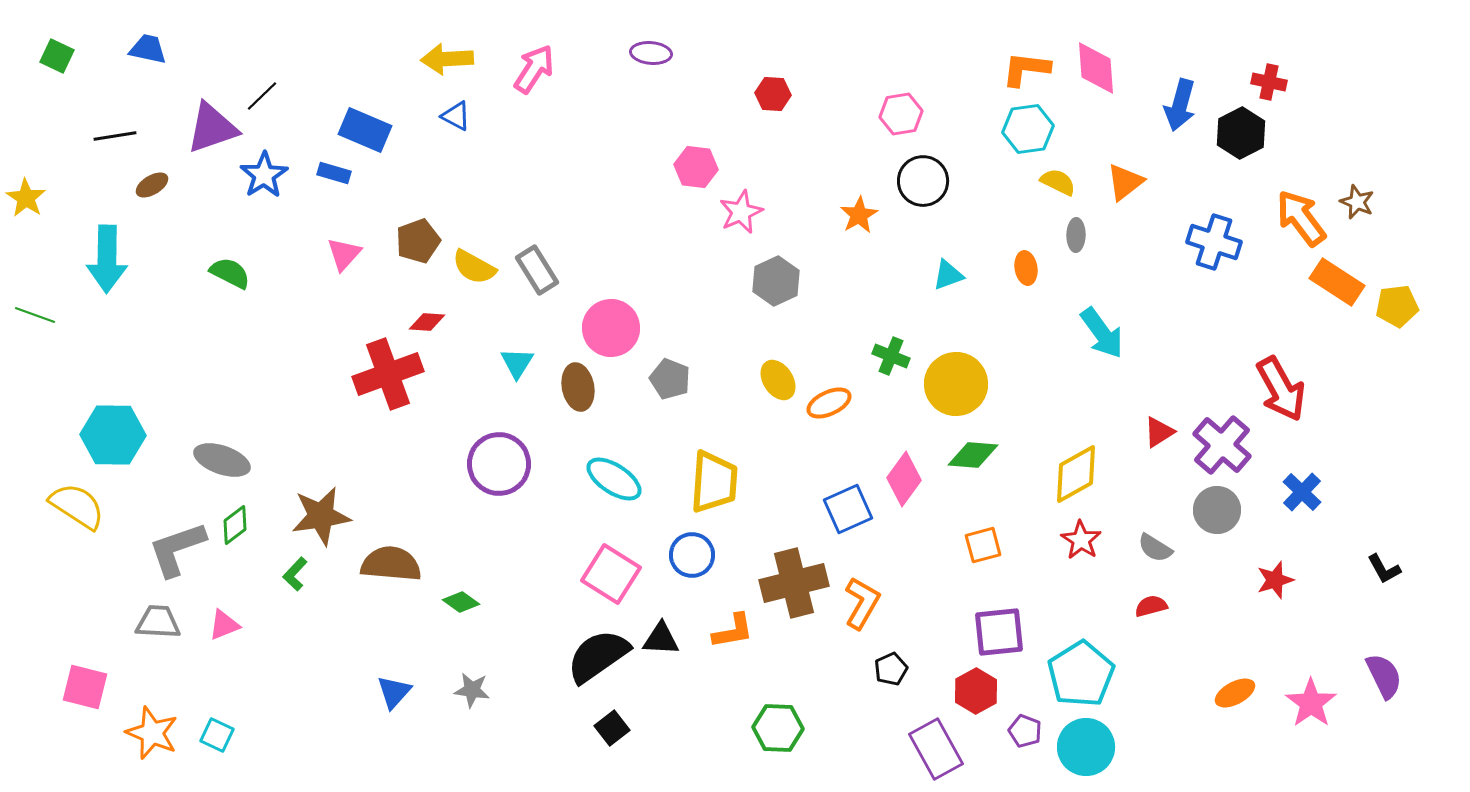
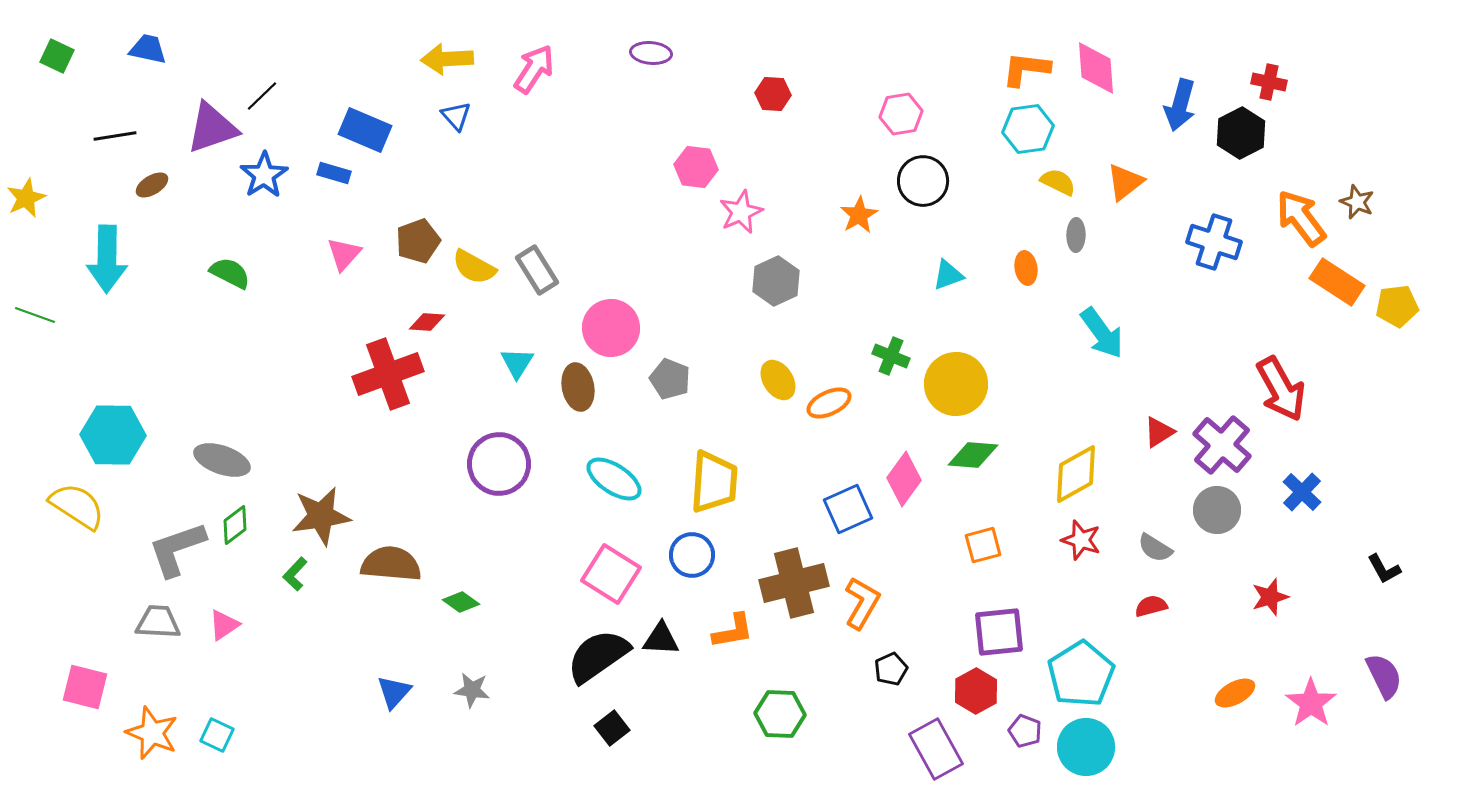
blue triangle at (456, 116): rotated 20 degrees clockwise
yellow star at (26, 198): rotated 15 degrees clockwise
red star at (1081, 540): rotated 15 degrees counterclockwise
red star at (1275, 580): moved 5 px left, 17 px down
pink triangle at (224, 625): rotated 12 degrees counterclockwise
green hexagon at (778, 728): moved 2 px right, 14 px up
